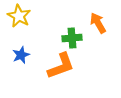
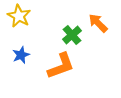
orange arrow: rotated 15 degrees counterclockwise
green cross: moved 3 px up; rotated 36 degrees counterclockwise
